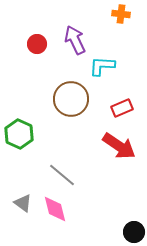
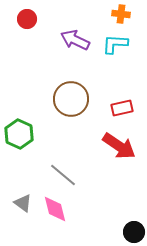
purple arrow: rotated 40 degrees counterclockwise
red circle: moved 10 px left, 25 px up
cyan L-shape: moved 13 px right, 22 px up
red rectangle: rotated 10 degrees clockwise
gray line: moved 1 px right
